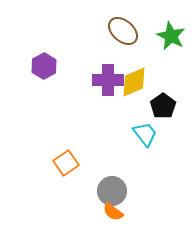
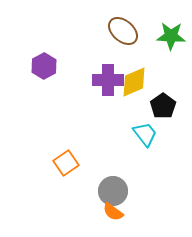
green star: rotated 24 degrees counterclockwise
gray circle: moved 1 px right
